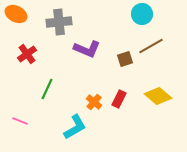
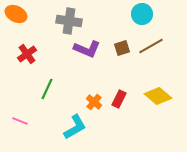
gray cross: moved 10 px right, 1 px up; rotated 15 degrees clockwise
brown square: moved 3 px left, 11 px up
